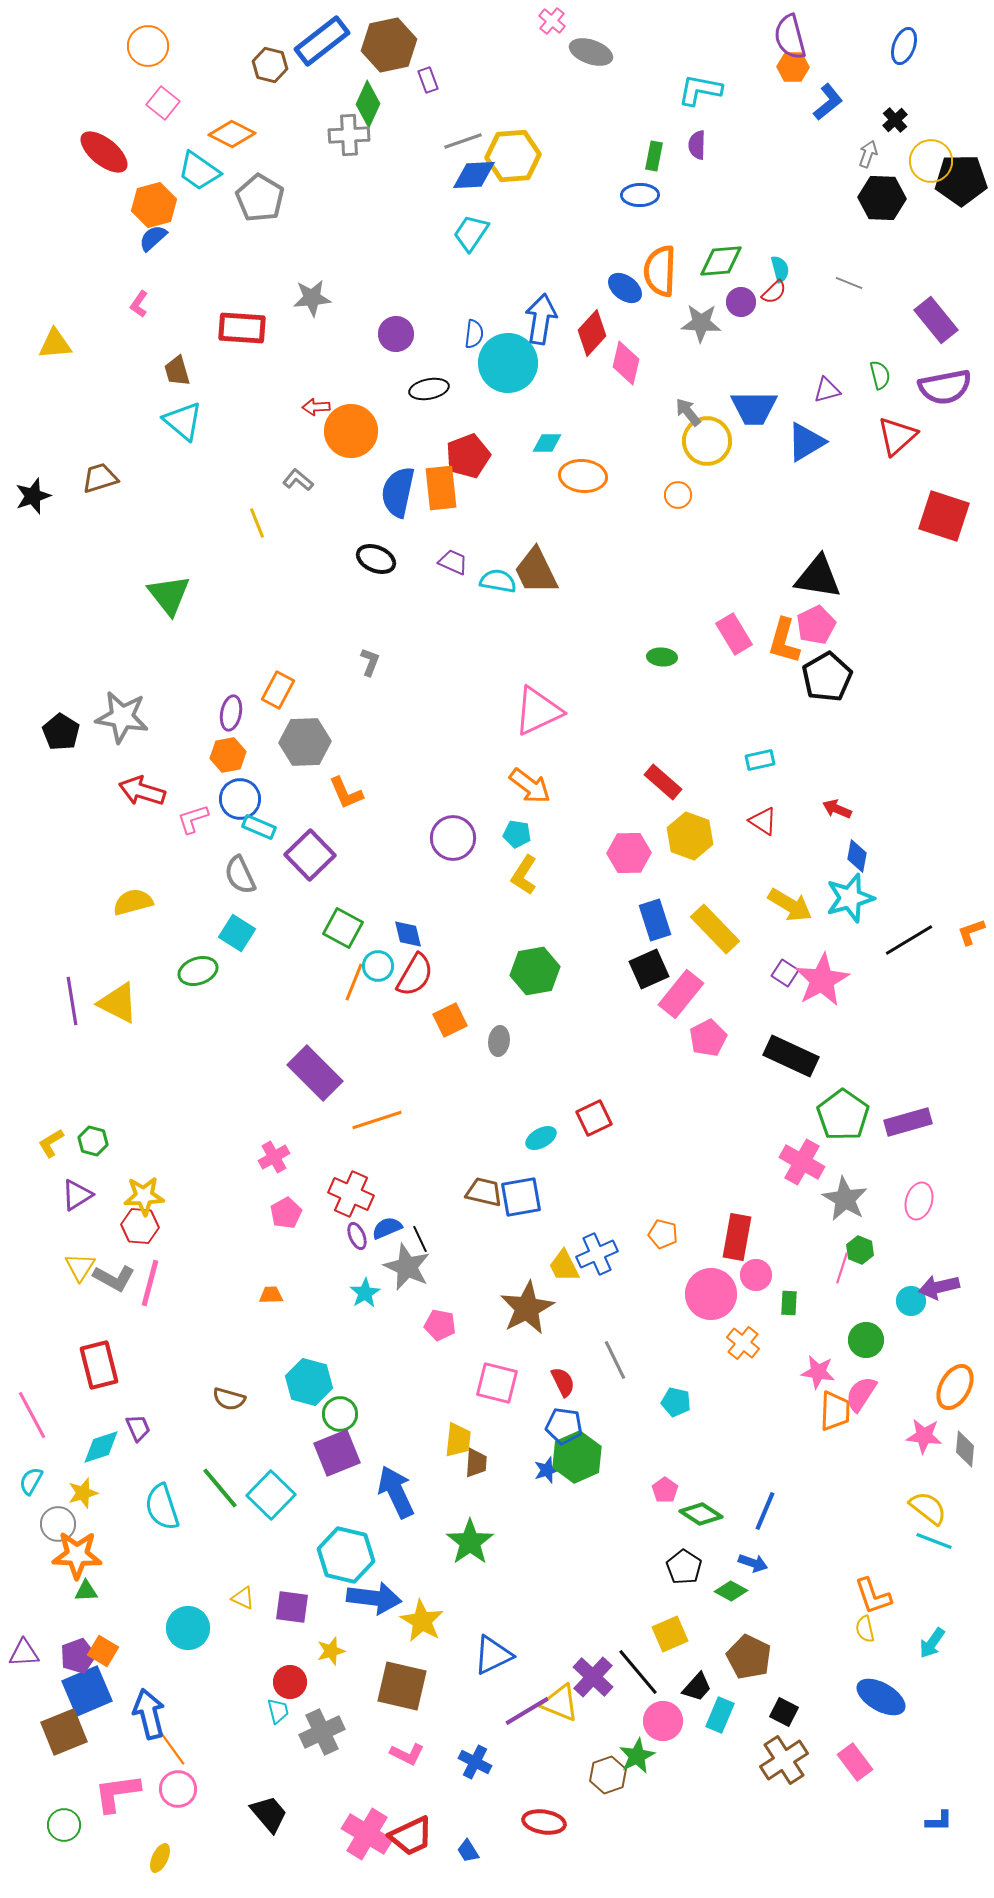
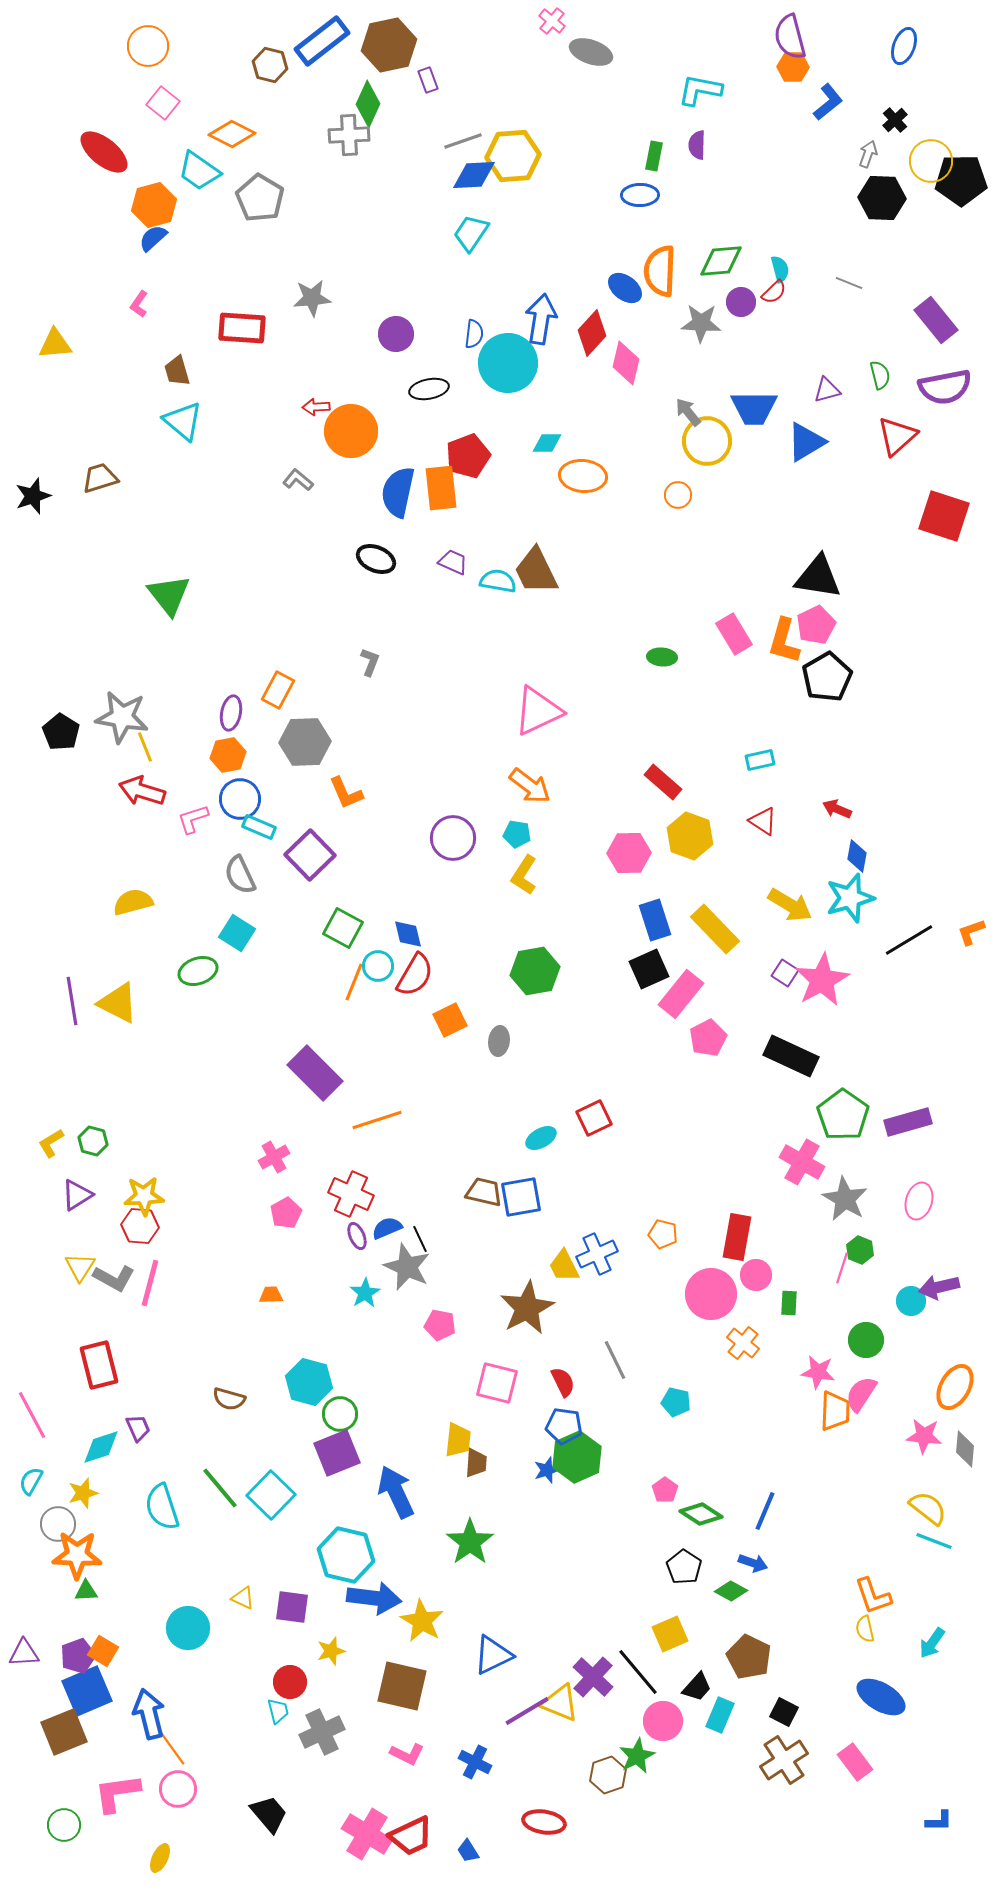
yellow line at (257, 523): moved 112 px left, 224 px down
